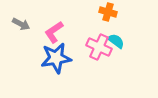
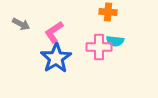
orange cross: rotated 12 degrees counterclockwise
cyan semicircle: moved 1 px left; rotated 150 degrees clockwise
pink cross: rotated 25 degrees counterclockwise
blue star: rotated 24 degrees counterclockwise
